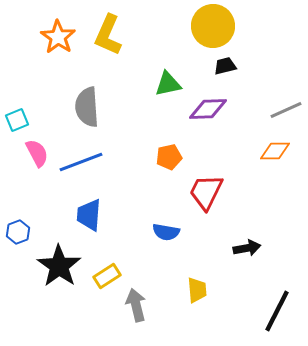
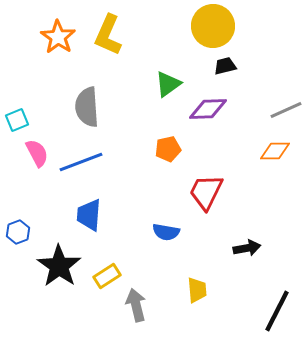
green triangle: rotated 24 degrees counterclockwise
orange pentagon: moved 1 px left, 8 px up
